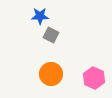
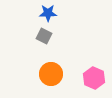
blue star: moved 8 px right, 3 px up
gray square: moved 7 px left, 1 px down
